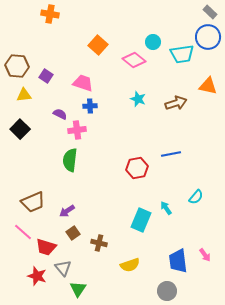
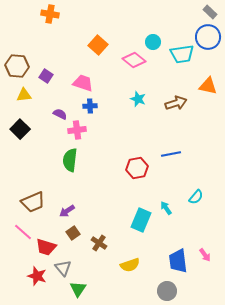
brown cross: rotated 21 degrees clockwise
